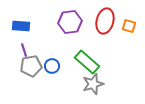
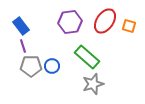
red ellipse: rotated 20 degrees clockwise
blue rectangle: rotated 48 degrees clockwise
purple line: moved 1 px left, 4 px up
green rectangle: moved 5 px up
gray pentagon: rotated 10 degrees clockwise
